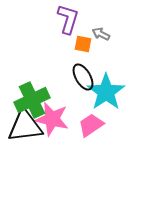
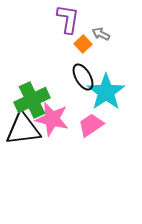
purple L-shape: rotated 8 degrees counterclockwise
orange square: rotated 36 degrees clockwise
black triangle: moved 2 px left, 3 px down
